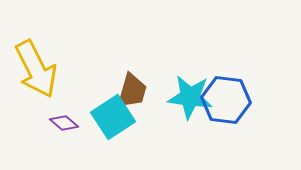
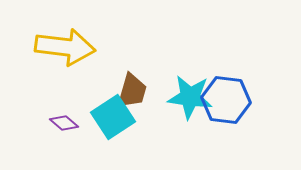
yellow arrow: moved 29 px right, 22 px up; rotated 56 degrees counterclockwise
